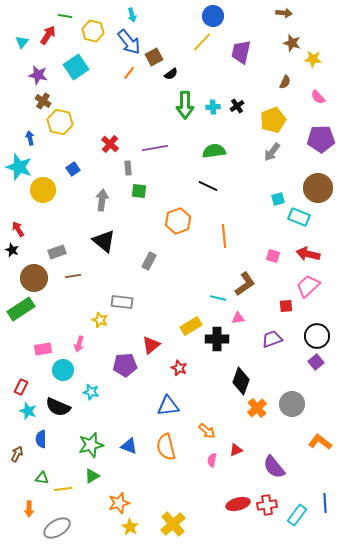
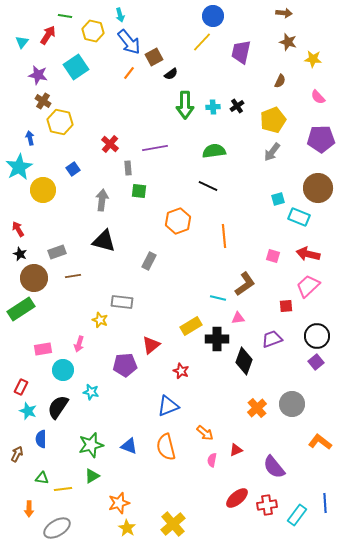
cyan arrow at (132, 15): moved 12 px left
brown star at (292, 43): moved 4 px left, 1 px up
brown semicircle at (285, 82): moved 5 px left, 1 px up
cyan star at (19, 167): rotated 24 degrees clockwise
black triangle at (104, 241): rotated 25 degrees counterclockwise
black star at (12, 250): moved 8 px right, 4 px down
red star at (179, 368): moved 2 px right, 3 px down
black diamond at (241, 381): moved 3 px right, 20 px up
blue triangle at (168, 406): rotated 15 degrees counterclockwise
black semicircle at (58, 407): rotated 100 degrees clockwise
orange arrow at (207, 431): moved 2 px left, 2 px down
red ellipse at (238, 504): moved 1 px left, 6 px up; rotated 25 degrees counterclockwise
yellow star at (130, 527): moved 3 px left, 1 px down
